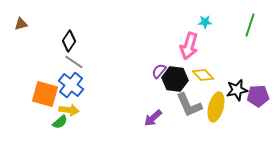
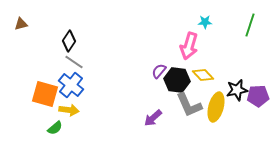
black hexagon: moved 2 px right, 1 px down
green semicircle: moved 5 px left, 6 px down
